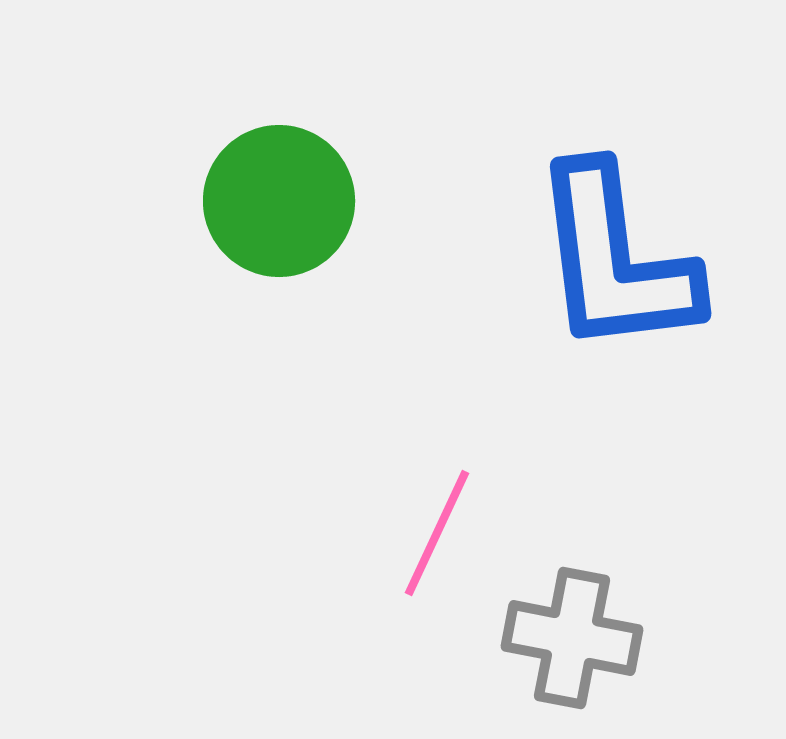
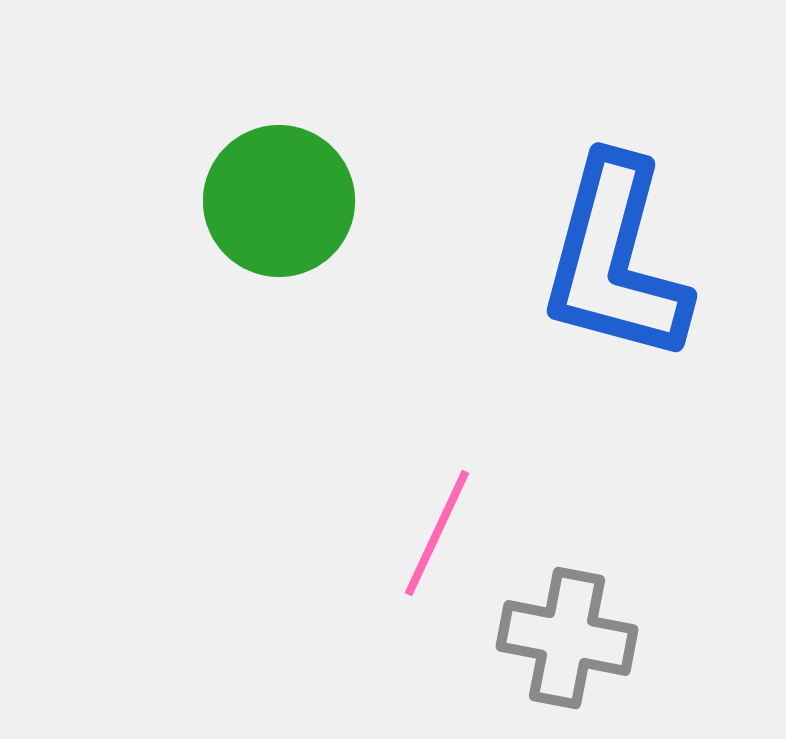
blue L-shape: rotated 22 degrees clockwise
gray cross: moved 5 px left
